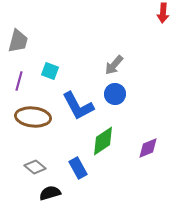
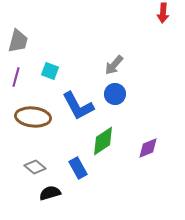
purple line: moved 3 px left, 4 px up
